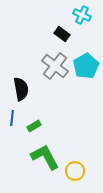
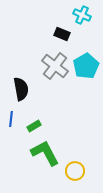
black rectangle: rotated 14 degrees counterclockwise
blue line: moved 1 px left, 1 px down
green L-shape: moved 4 px up
